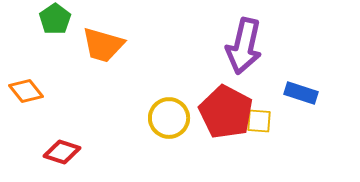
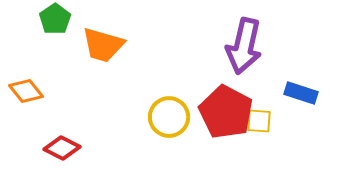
yellow circle: moved 1 px up
red diamond: moved 4 px up; rotated 9 degrees clockwise
